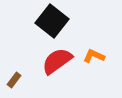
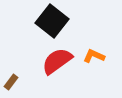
brown rectangle: moved 3 px left, 2 px down
